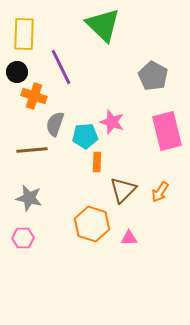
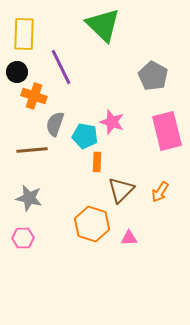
cyan pentagon: rotated 15 degrees clockwise
brown triangle: moved 2 px left
